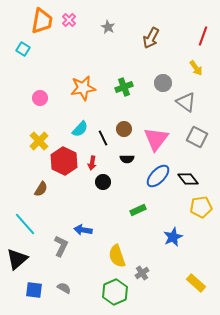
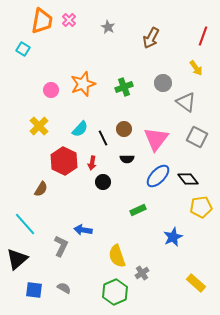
orange star: moved 4 px up; rotated 10 degrees counterclockwise
pink circle: moved 11 px right, 8 px up
yellow cross: moved 15 px up
